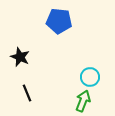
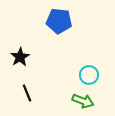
black star: rotated 18 degrees clockwise
cyan circle: moved 1 px left, 2 px up
green arrow: rotated 90 degrees clockwise
